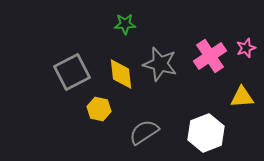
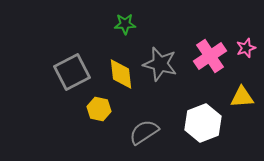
white hexagon: moved 3 px left, 10 px up
